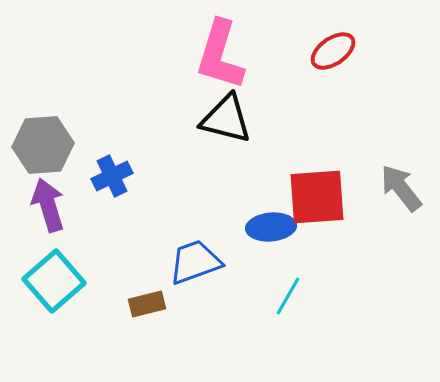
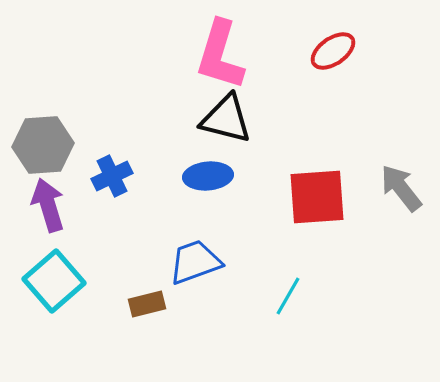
blue ellipse: moved 63 px left, 51 px up
